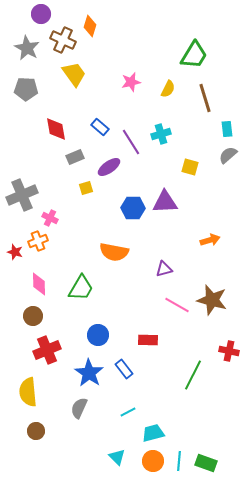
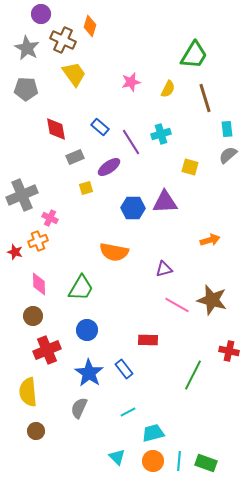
blue circle at (98, 335): moved 11 px left, 5 px up
